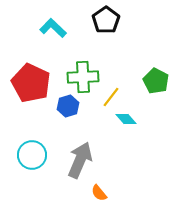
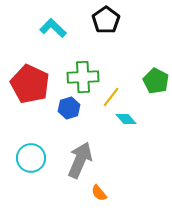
red pentagon: moved 1 px left, 1 px down
blue hexagon: moved 1 px right, 2 px down
cyan circle: moved 1 px left, 3 px down
